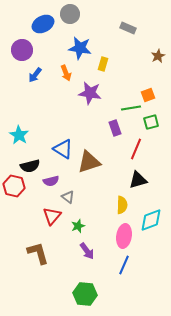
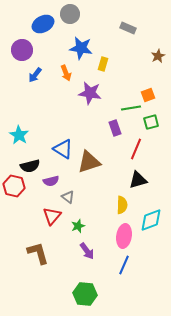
blue star: moved 1 px right
